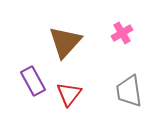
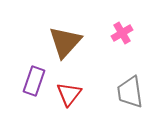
purple rectangle: moved 1 px right; rotated 48 degrees clockwise
gray trapezoid: moved 1 px right, 1 px down
